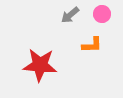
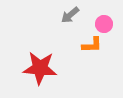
pink circle: moved 2 px right, 10 px down
red star: moved 3 px down
